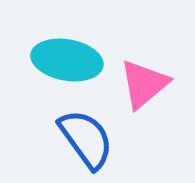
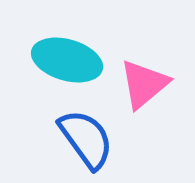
cyan ellipse: rotated 6 degrees clockwise
